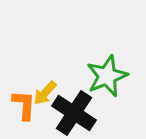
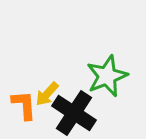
yellow arrow: moved 2 px right, 1 px down
orange L-shape: rotated 8 degrees counterclockwise
